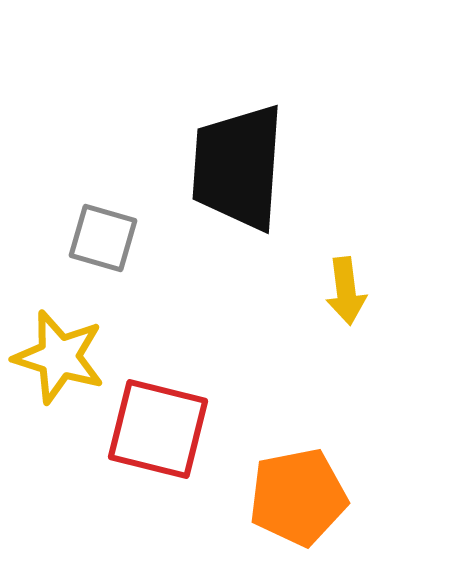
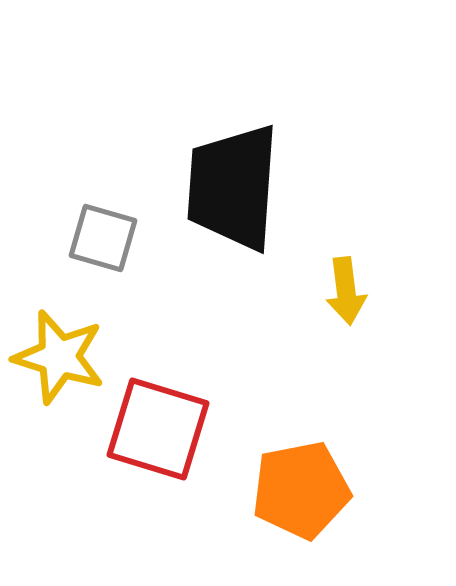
black trapezoid: moved 5 px left, 20 px down
red square: rotated 3 degrees clockwise
orange pentagon: moved 3 px right, 7 px up
